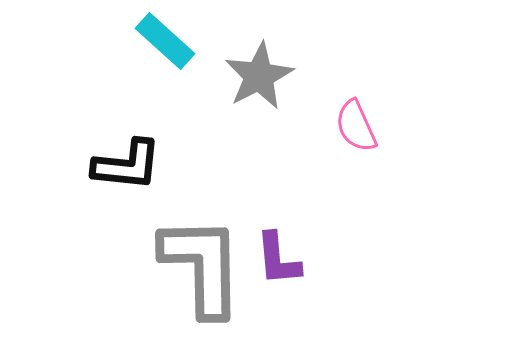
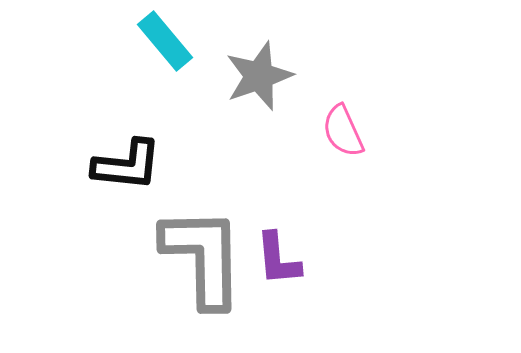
cyan rectangle: rotated 8 degrees clockwise
gray star: rotated 8 degrees clockwise
pink semicircle: moved 13 px left, 5 px down
gray L-shape: moved 1 px right, 9 px up
